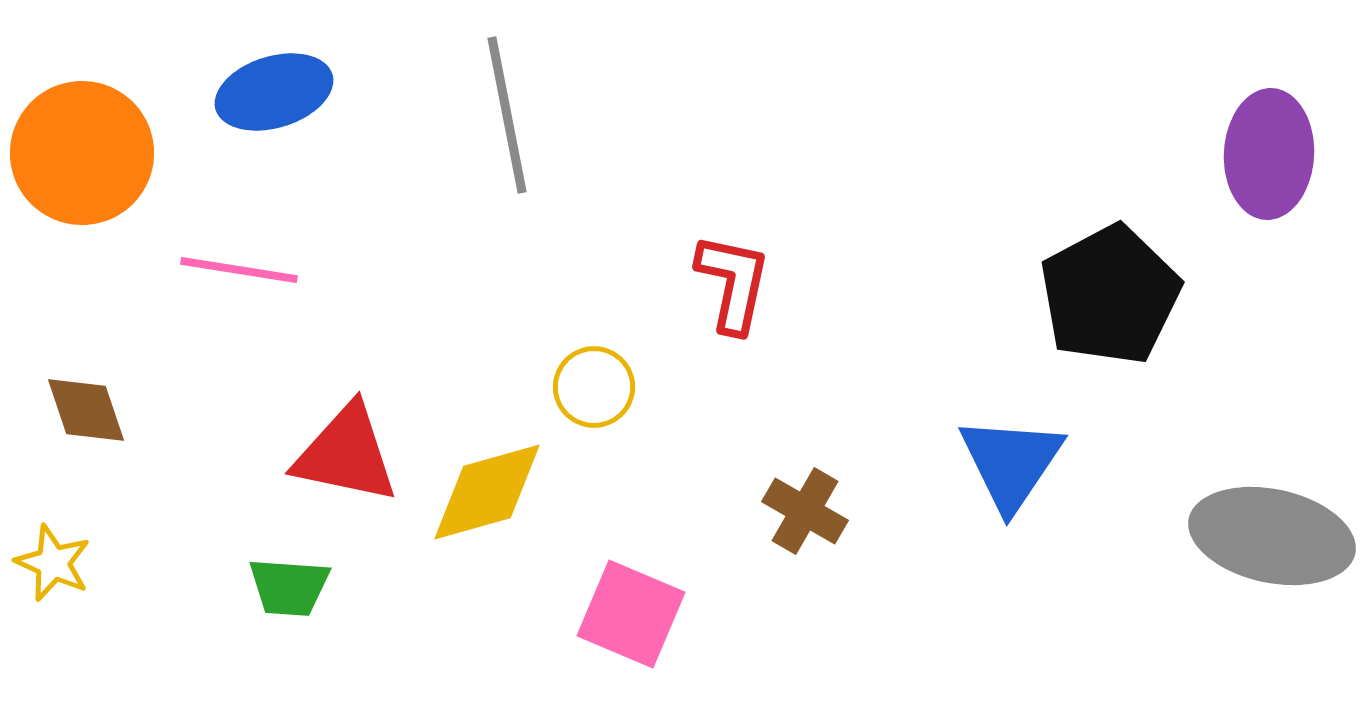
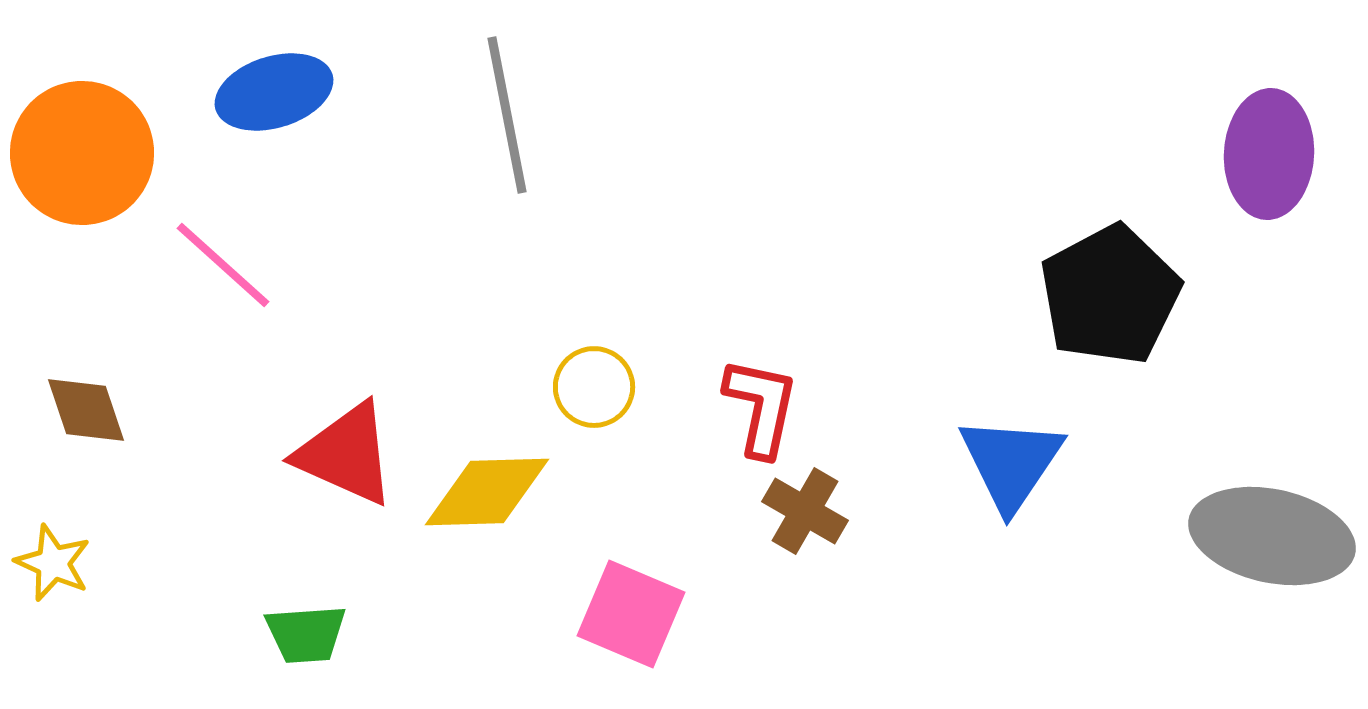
pink line: moved 16 px left, 5 px up; rotated 33 degrees clockwise
red L-shape: moved 28 px right, 124 px down
red triangle: rotated 12 degrees clockwise
yellow diamond: rotated 14 degrees clockwise
green trapezoid: moved 17 px right, 47 px down; rotated 8 degrees counterclockwise
